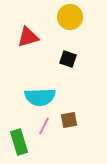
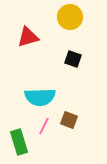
black square: moved 5 px right
brown square: rotated 30 degrees clockwise
